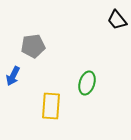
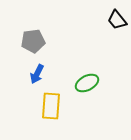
gray pentagon: moved 5 px up
blue arrow: moved 24 px right, 2 px up
green ellipse: rotated 45 degrees clockwise
